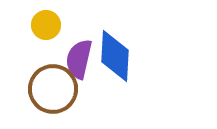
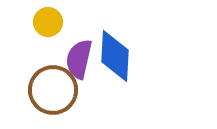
yellow circle: moved 2 px right, 3 px up
brown circle: moved 1 px down
